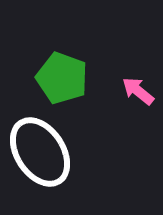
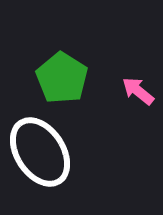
green pentagon: rotated 12 degrees clockwise
